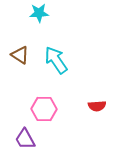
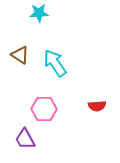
cyan arrow: moved 1 px left, 3 px down
